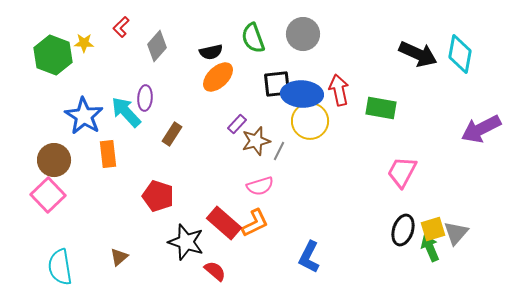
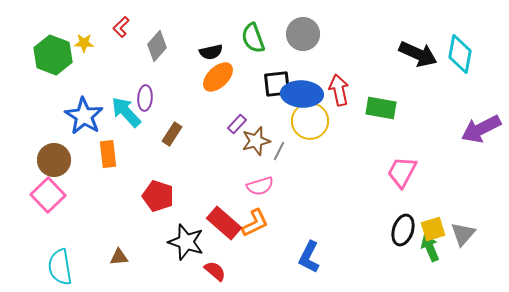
gray triangle: moved 7 px right, 1 px down
brown triangle: rotated 36 degrees clockwise
